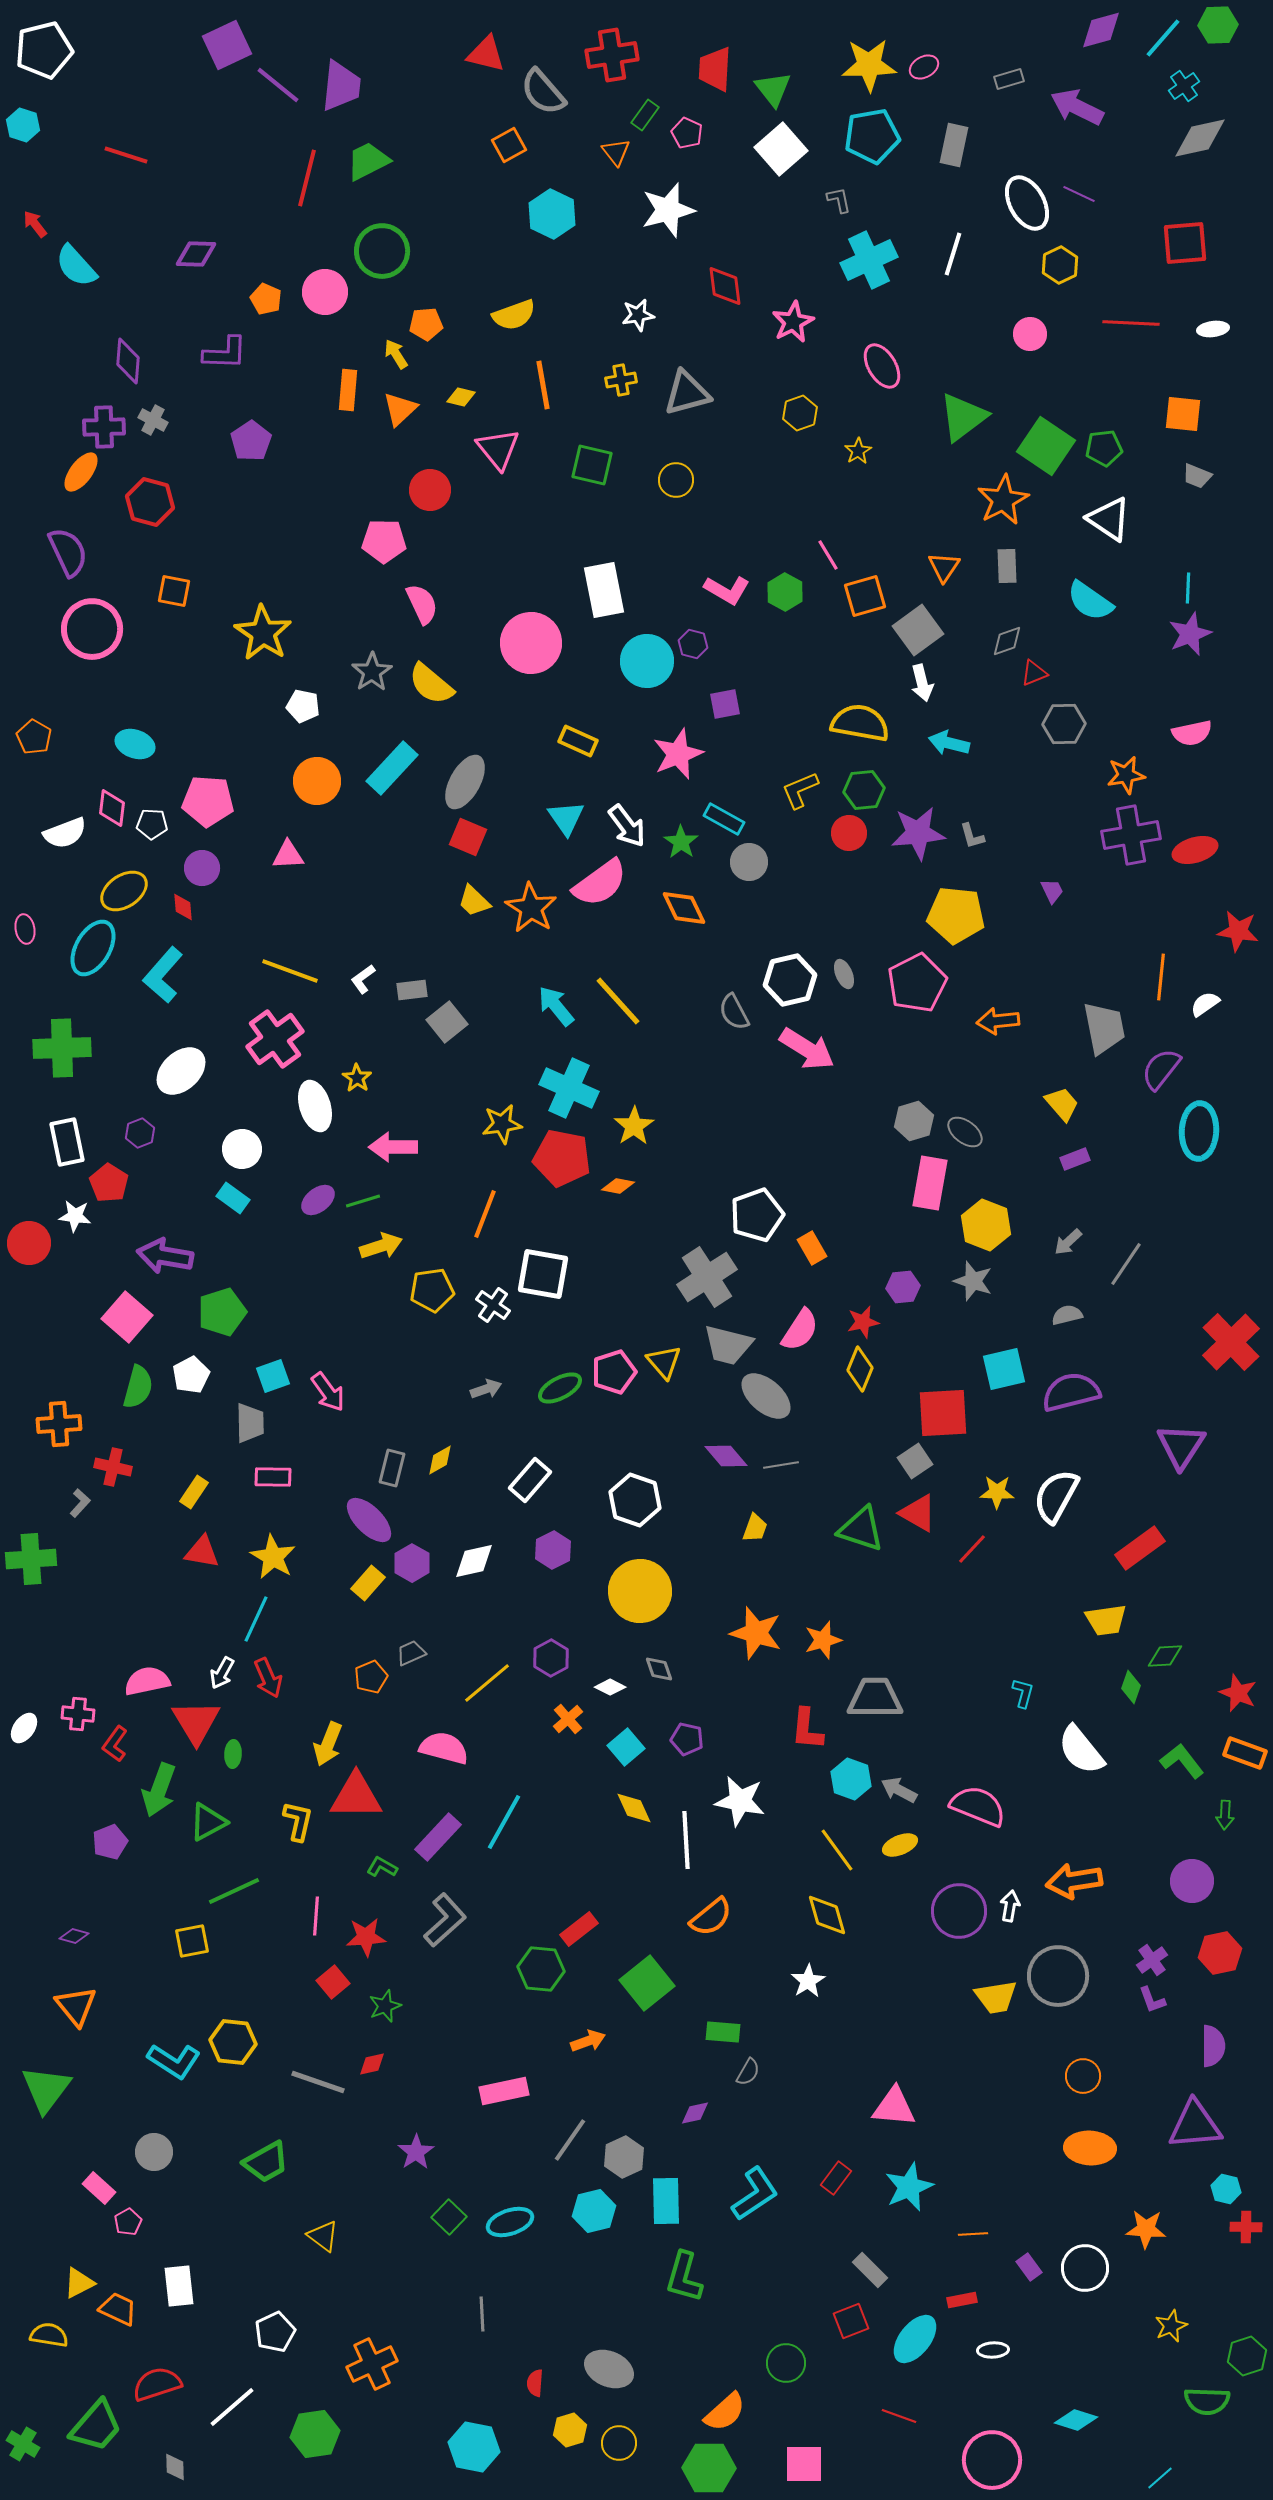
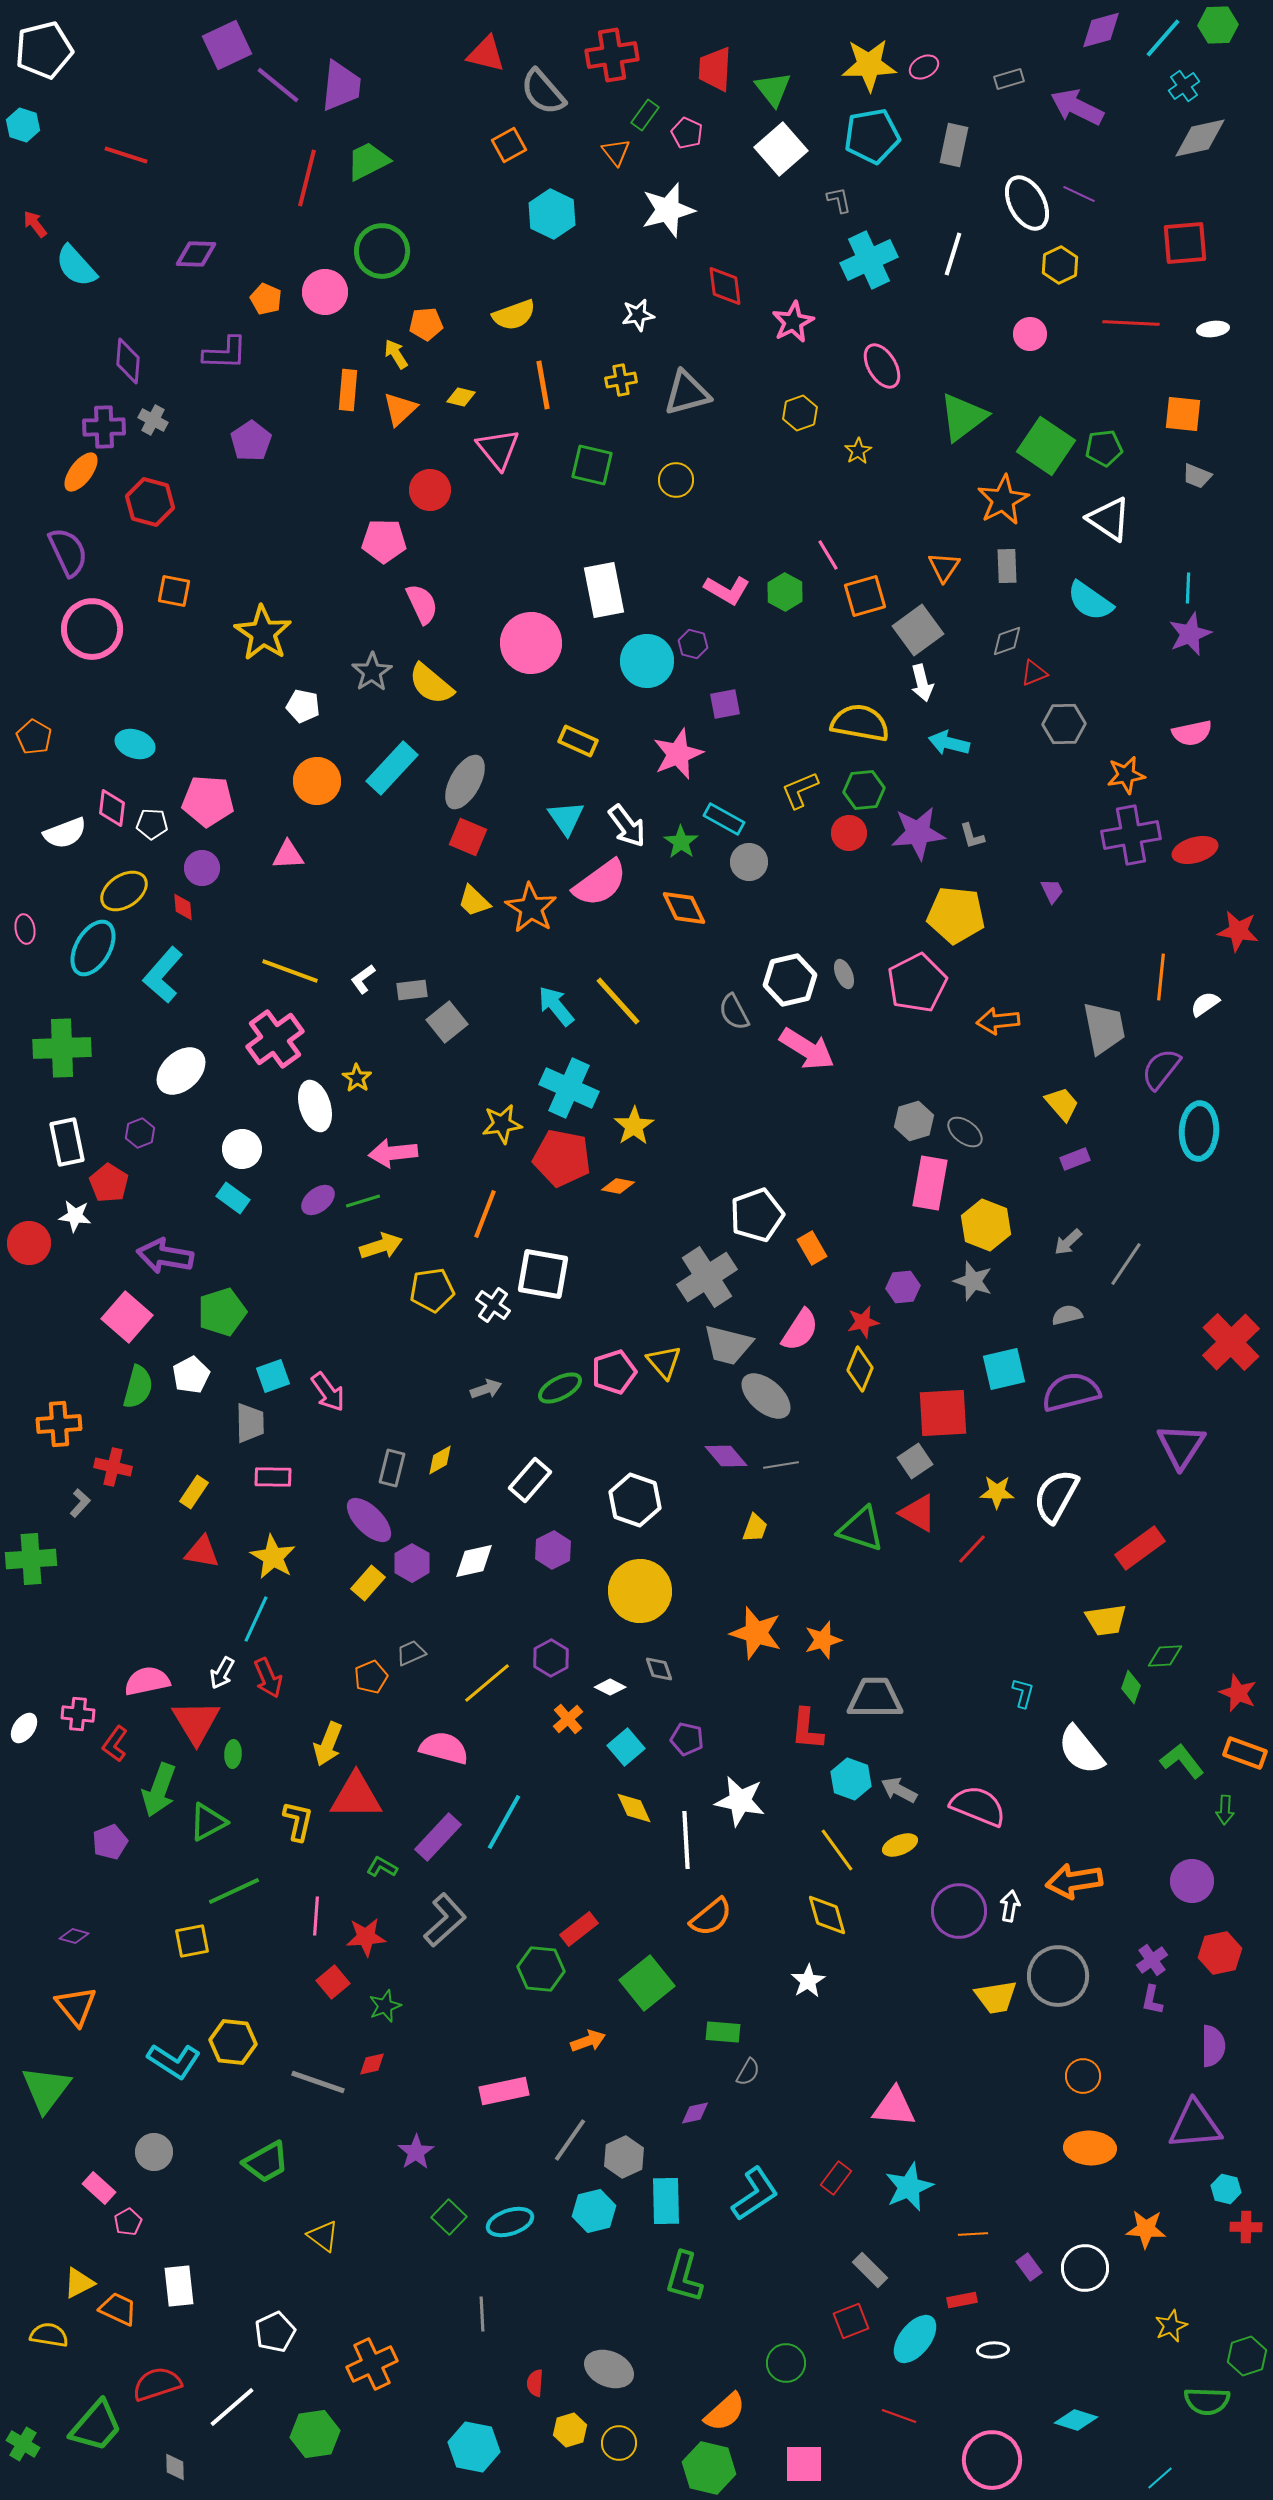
pink arrow at (393, 1147): moved 6 px down; rotated 6 degrees counterclockwise
green arrow at (1225, 1815): moved 5 px up
purple L-shape at (1152, 2000): rotated 32 degrees clockwise
green hexagon at (709, 2468): rotated 12 degrees clockwise
